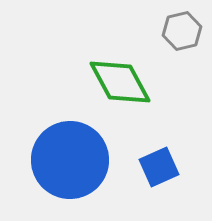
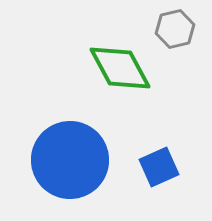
gray hexagon: moved 7 px left, 2 px up
green diamond: moved 14 px up
